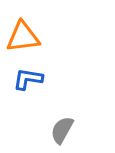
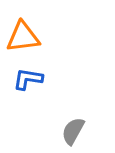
gray semicircle: moved 11 px right, 1 px down
